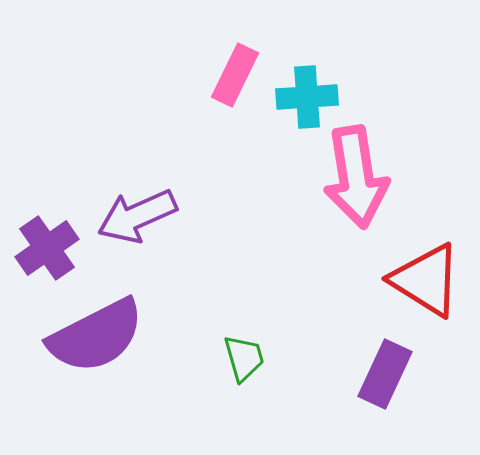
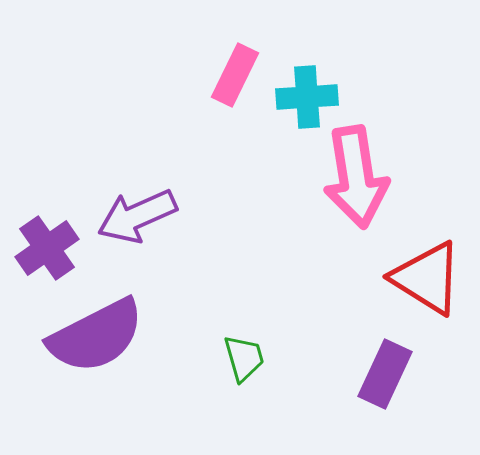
red triangle: moved 1 px right, 2 px up
